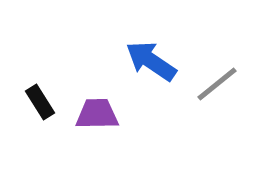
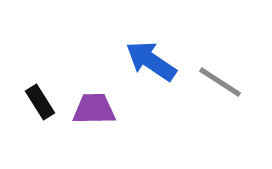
gray line: moved 3 px right, 2 px up; rotated 72 degrees clockwise
purple trapezoid: moved 3 px left, 5 px up
